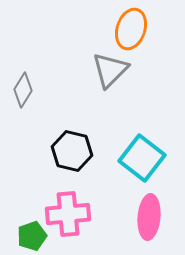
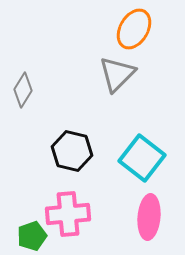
orange ellipse: moved 3 px right; rotated 12 degrees clockwise
gray triangle: moved 7 px right, 4 px down
